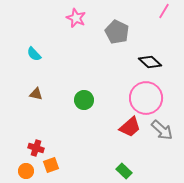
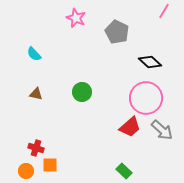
green circle: moved 2 px left, 8 px up
orange square: moved 1 px left; rotated 21 degrees clockwise
